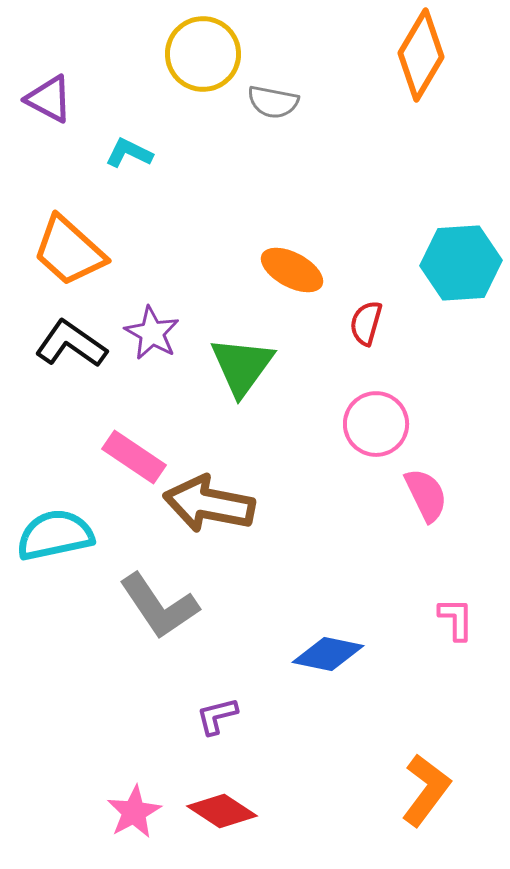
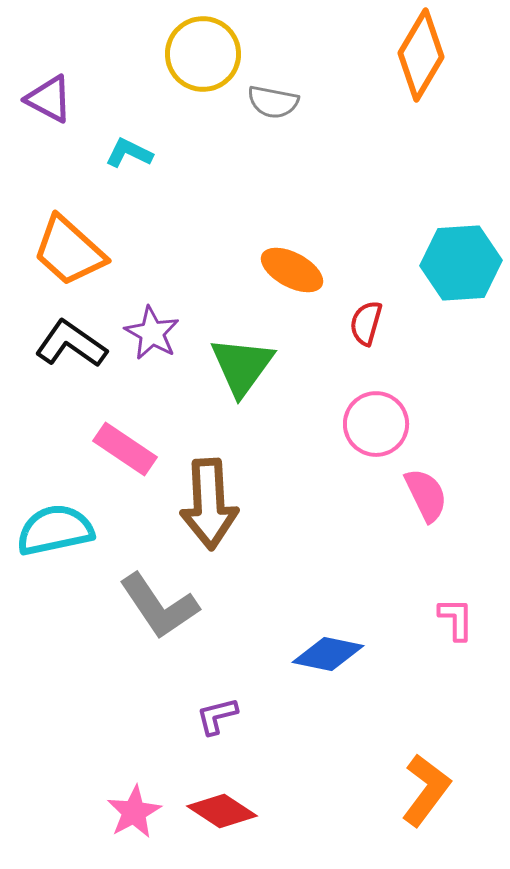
pink rectangle: moved 9 px left, 8 px up
brown arrow: rotated 104 degrees counterclockwise
cyan semicircle: moved 5 px up
